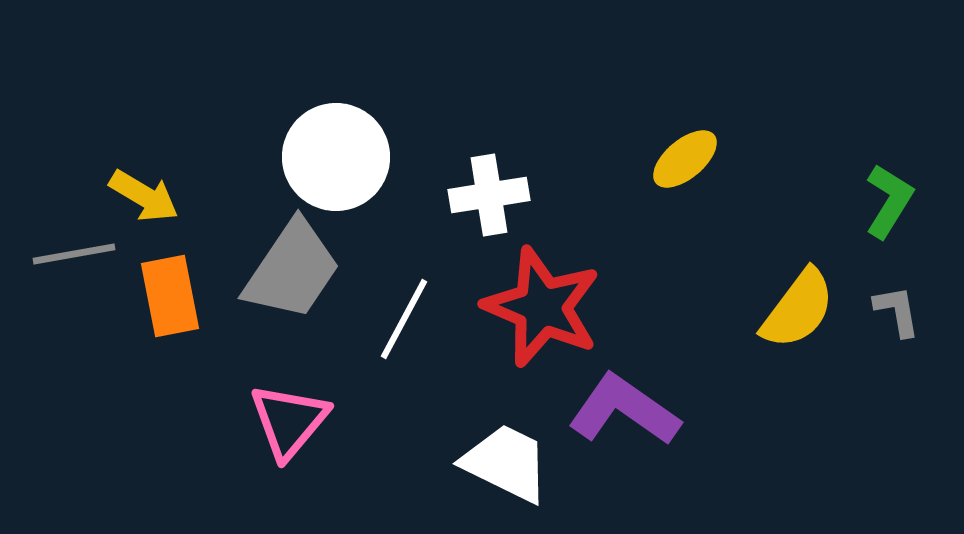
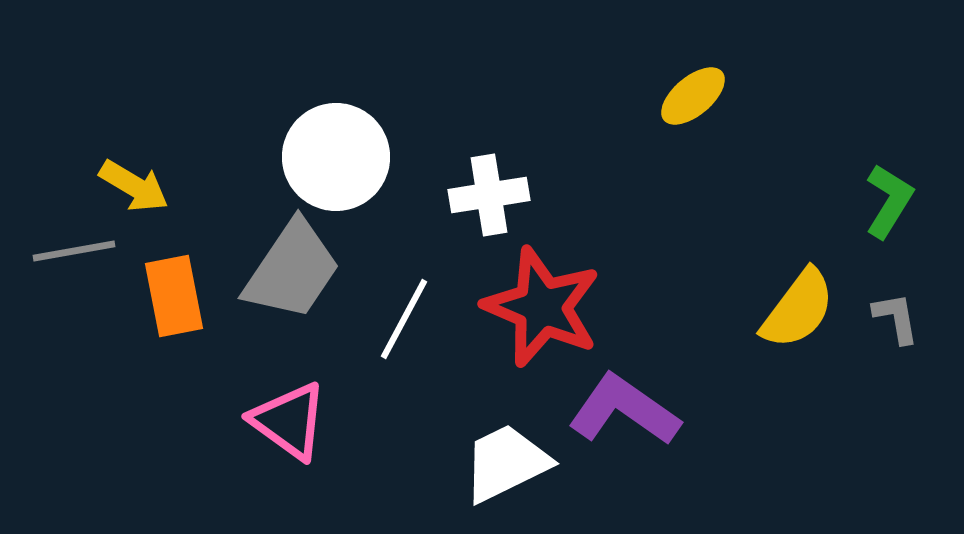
yellow ellipse: moved 8 px right, 63 px up
yellow arrow: moved 10 px left, 10 px up
gray line: moved 3 px up
orange rectangle: moved 4 px right
gray L-shape: moved 1 px left, 7 px down
pink triangle: rotated 34 degrees counterclockwise
white trapezoid: rotated 52 degrees counterclockwise
